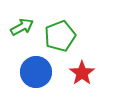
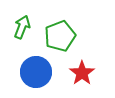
green arrow: rotated 40 degrees counterclockwise
